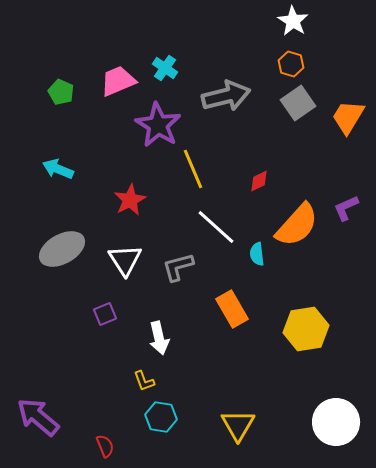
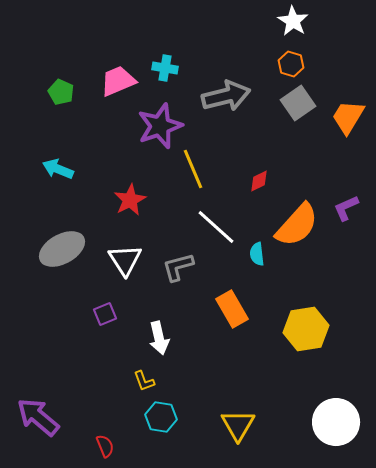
cyan cross: rotated 25 degrees counterclockwise
purple star: moved 2 px right, 1 px down; rotated 21 degrees clockwise
